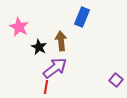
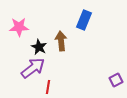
blue rectangle: moved 2 px right, 3 px down
pink star: rotated 30 degrees counterclockwise
purple arrow: moved 22 px left
purple square: rotated 24 degrees clockwise
red line: moved 2 px right
